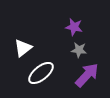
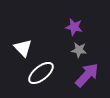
white triangle: rotated 36 degrees counterclockwise
